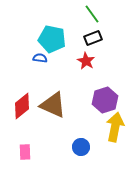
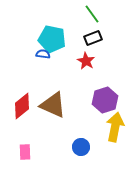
blue semicircle: moved 3 px right, 4 px up
